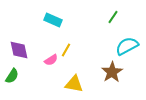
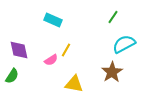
cyan semicircle: moved 3 px left, 2 px up
